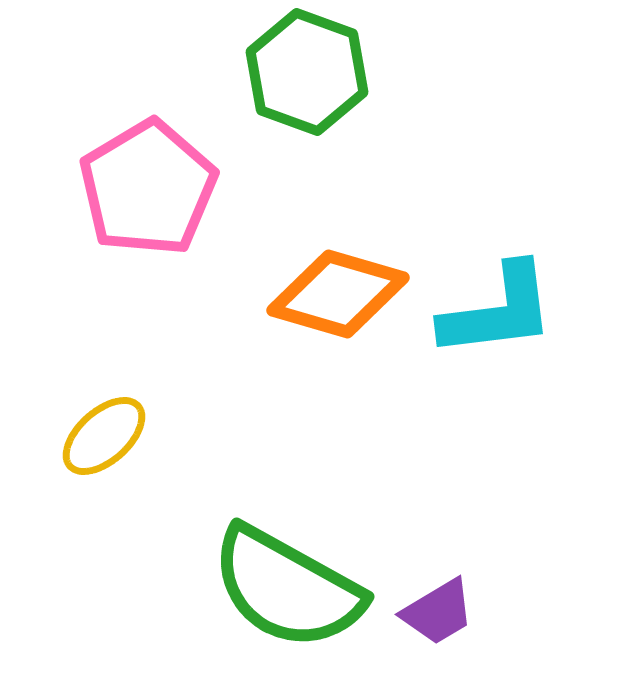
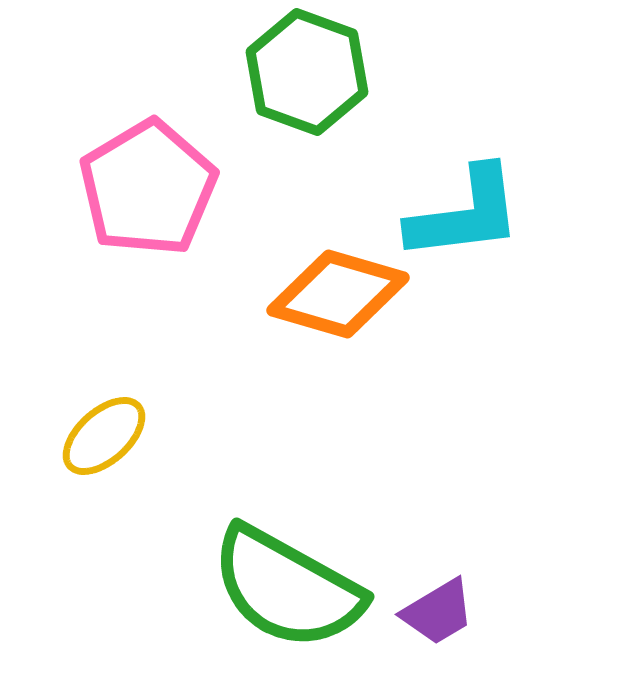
cyan L-shape: moved 33 px left, 97 px up
